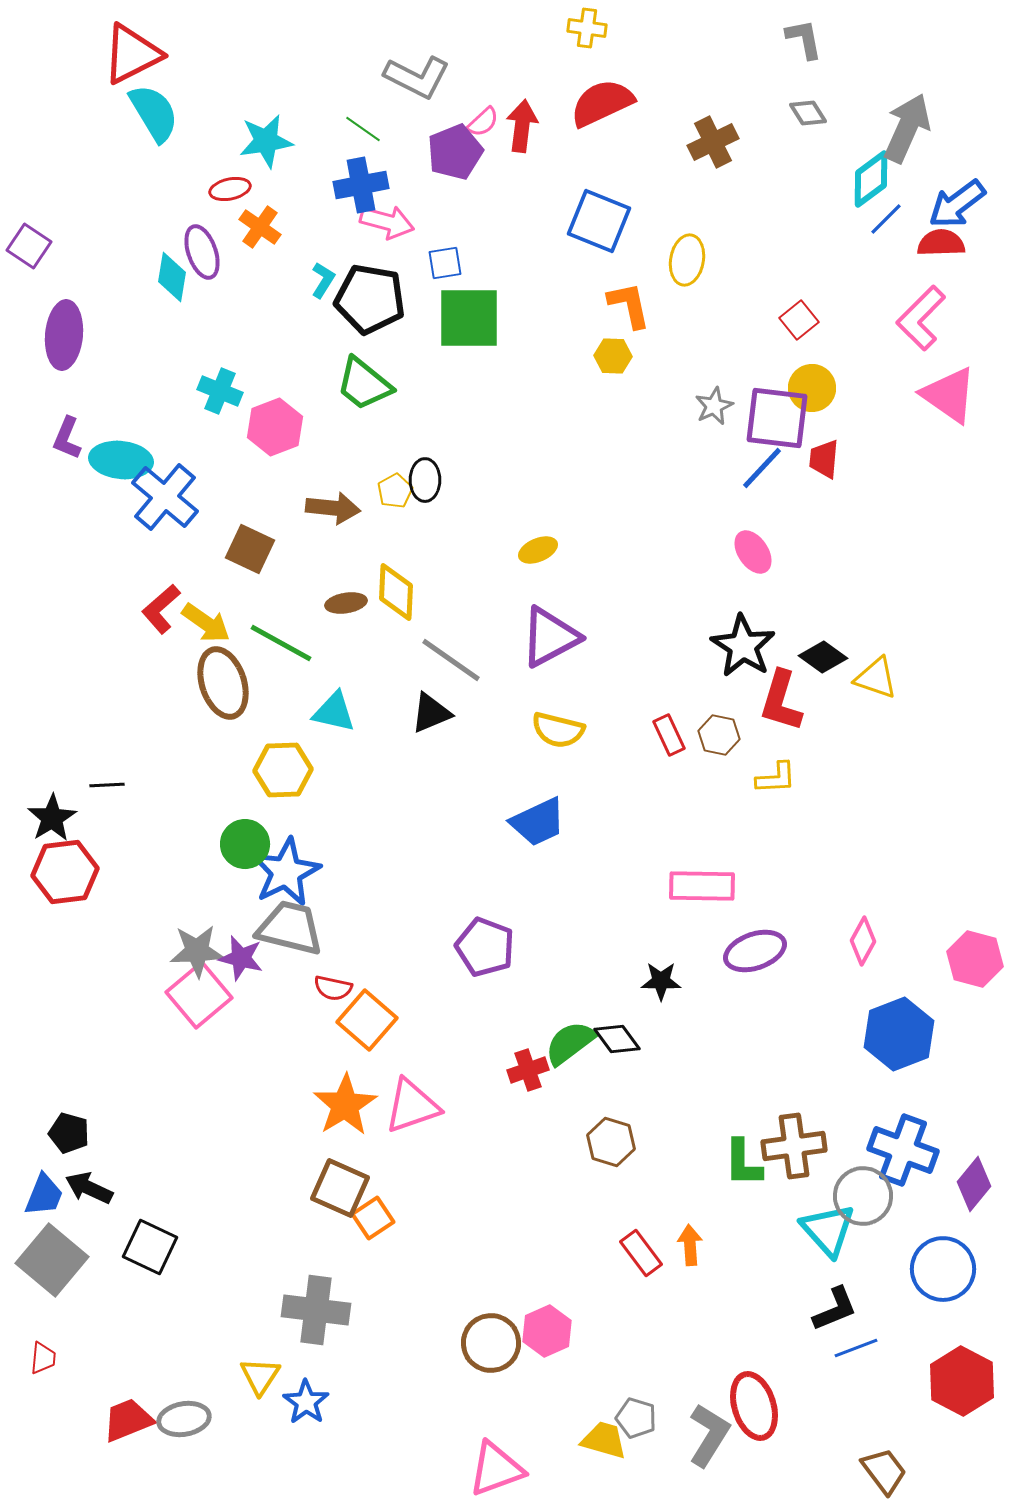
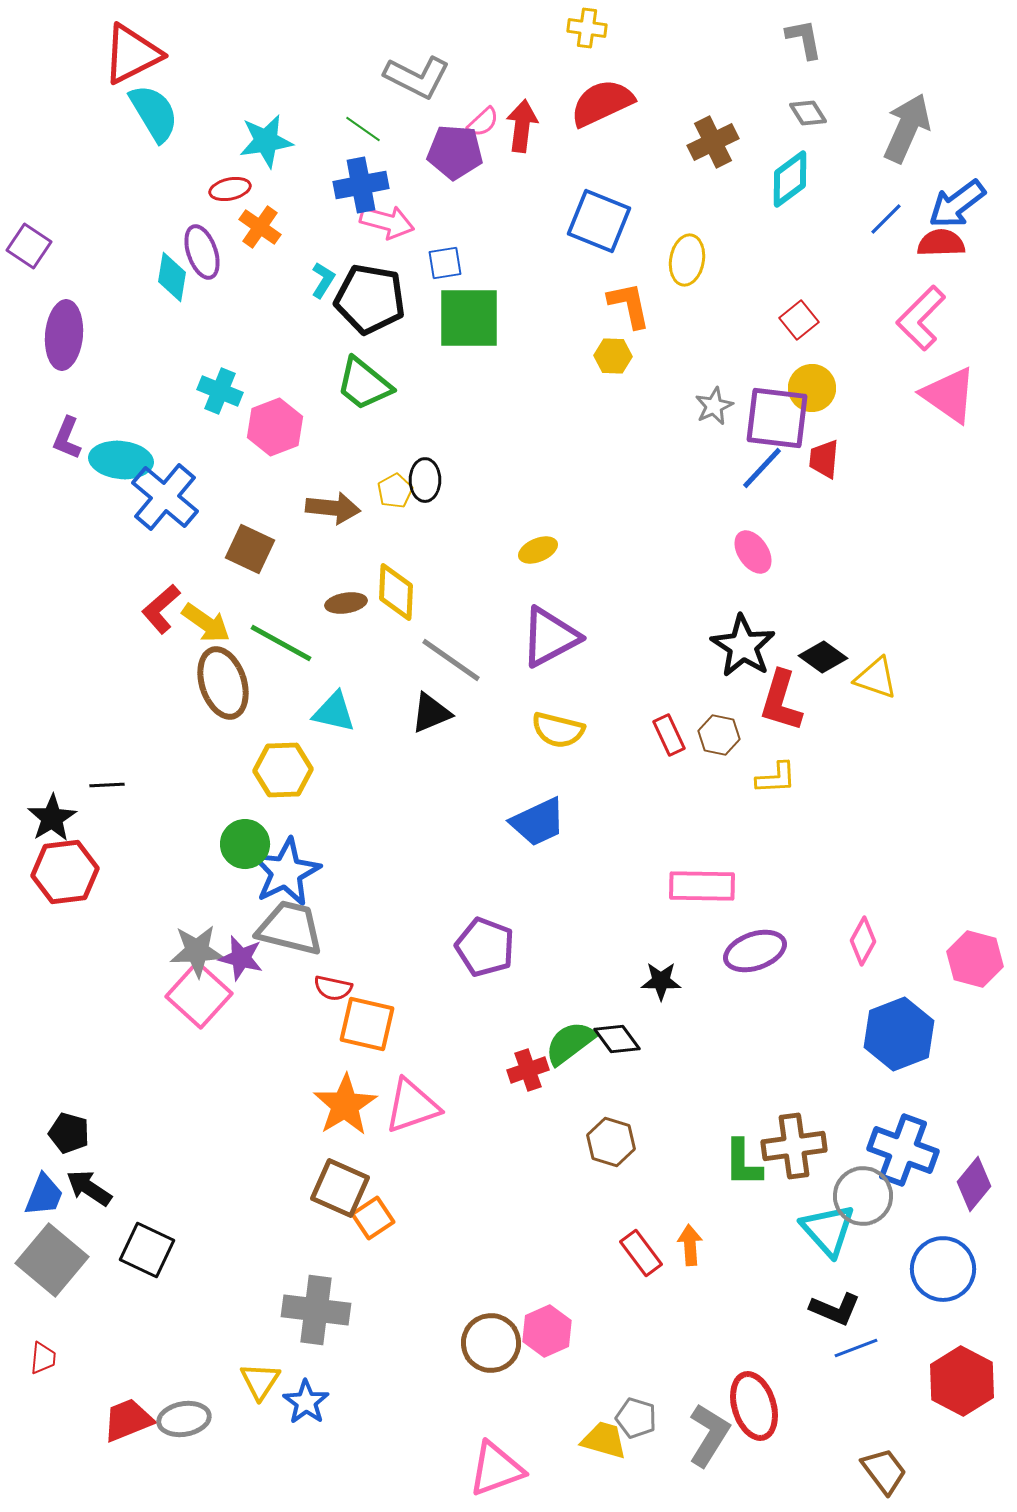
purple pentagon at (455, 152): rotated 26 degrees clockwise
cyan diamond at (871, 179): moved 81 px left
pink square at (199, 995): rotated 8 degrees counterclockwise
orange square at (367, 1020): moved 4 px down; rotated 28 degrees counterclockwise
black arrow at (89, 1188): rotated 9 degrees clockwise
black square at (150, 1247): moved 3 px left, 3 px down
black L-shape at (835, 1309): rotated 45 degrees clockwise
yellow triangle at (260, 1376): moved 5 px down
